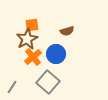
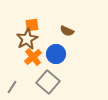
brown semicircle: rotated 40 degrees clockwise
